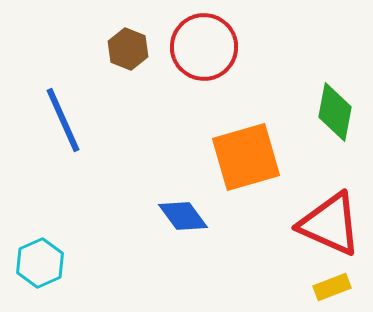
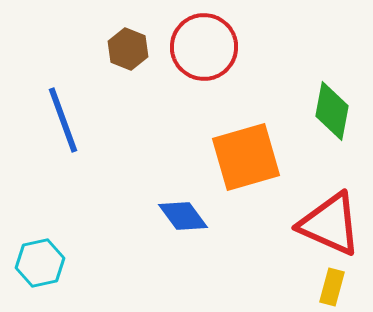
green diamond: moved 3 px left, 1 px up
blue line: rotated 4 degrees clockwise
cyan hexagon: rotated 12 degrees clockwise
yellow rectangle: rotated 54 degrees counterclockwise
